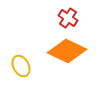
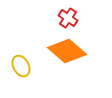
orange diamond: rotated 15 degrees clockwise
